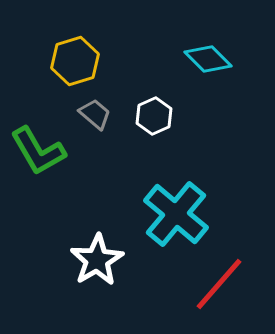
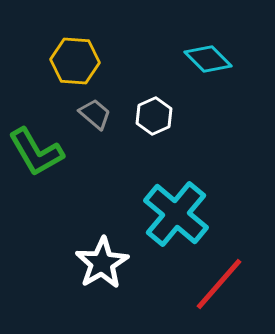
yellow hexagon: rotated 21 degrees clockwise
green L-shape: moved 2 px left, 1 px down
white star: moved 5 px right, 3 px down
